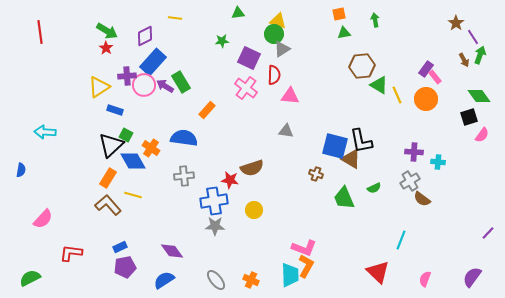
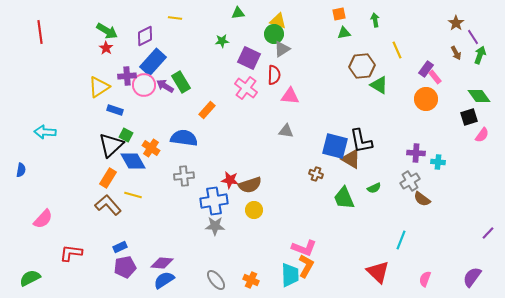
brown arrow at (464, 60): moved 8 px left, 7 px up
yellow line at (397, 95): moved 45 px up
purple cross at (414, 152): moved 2 px right, 1 px down
brown semicircle at (252, 168): moved 2 px left, 17 px down
purple diamond at (172, 251): moved 10 px left, 12 px down; rotated 50 degrees counterclockwise
